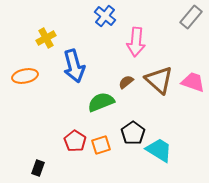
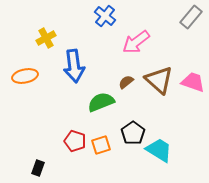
pink arrow: rotated 48 degrees clockwise
blue arrow: rotated 8 degrees clockwise
red pentagon: rotated 15 degrees counterclockwise
